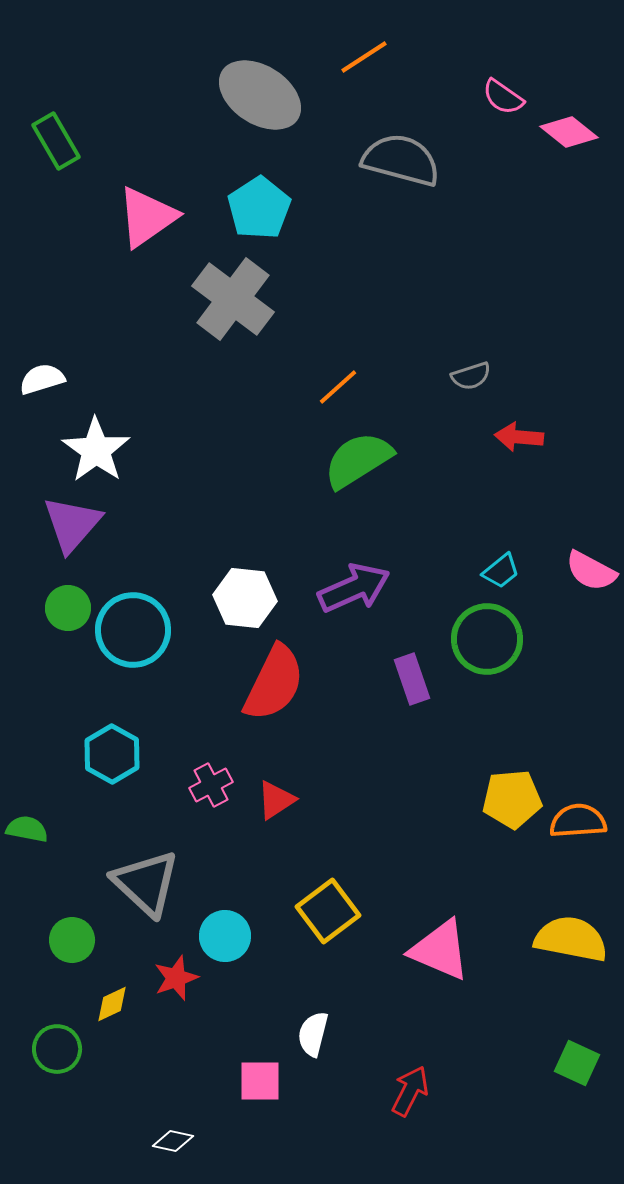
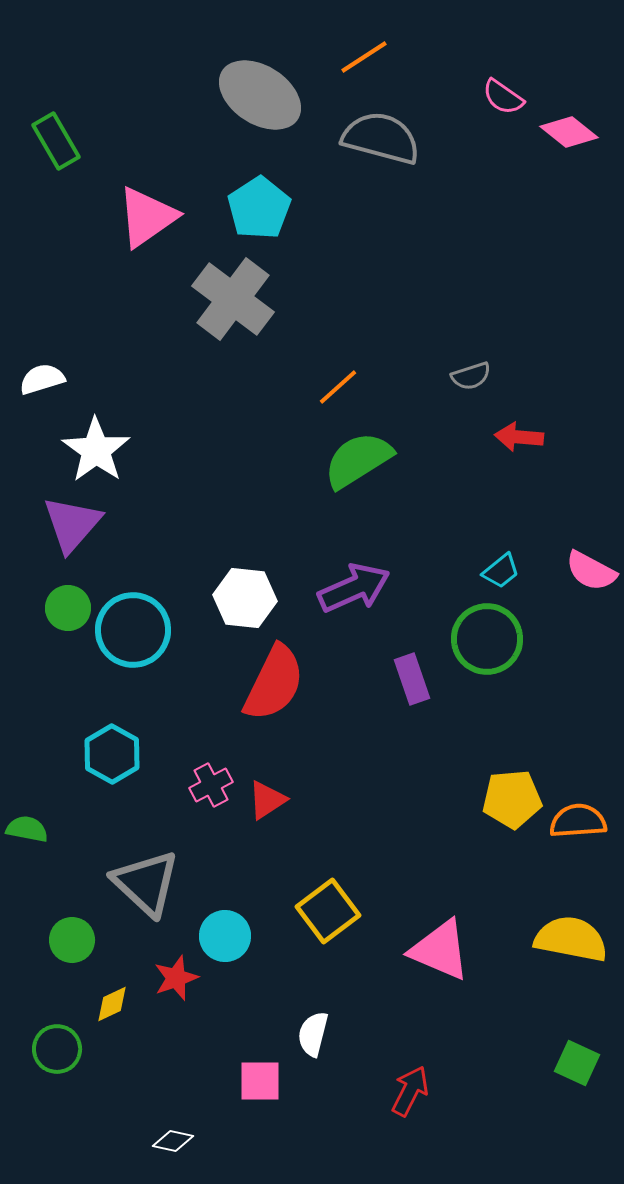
gray semicircle at (401, 160): moved 20 px left, 22 px up
red triangle at (276, 800): moved 9 px left
